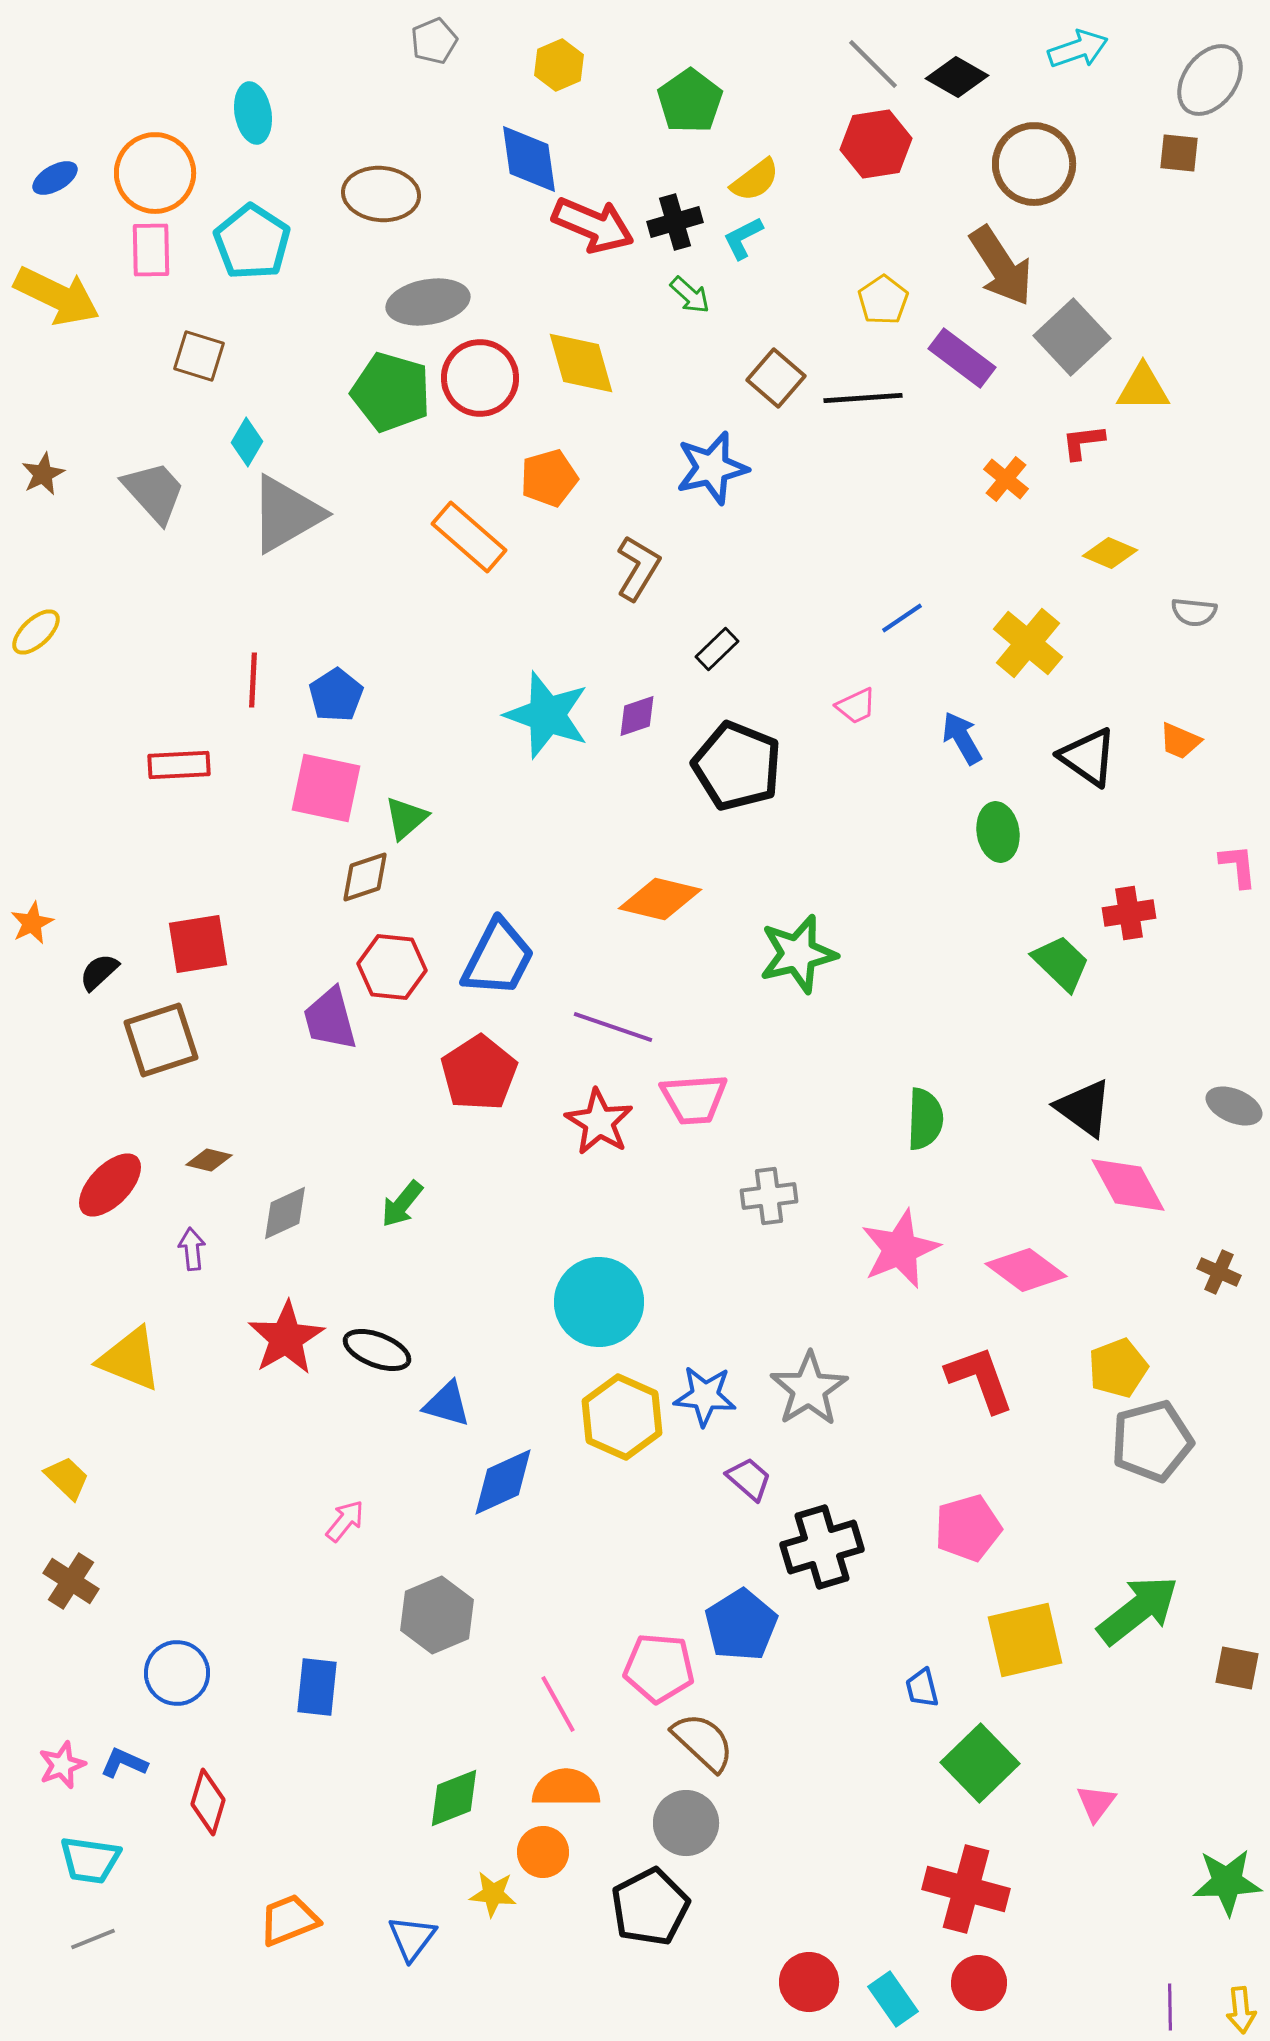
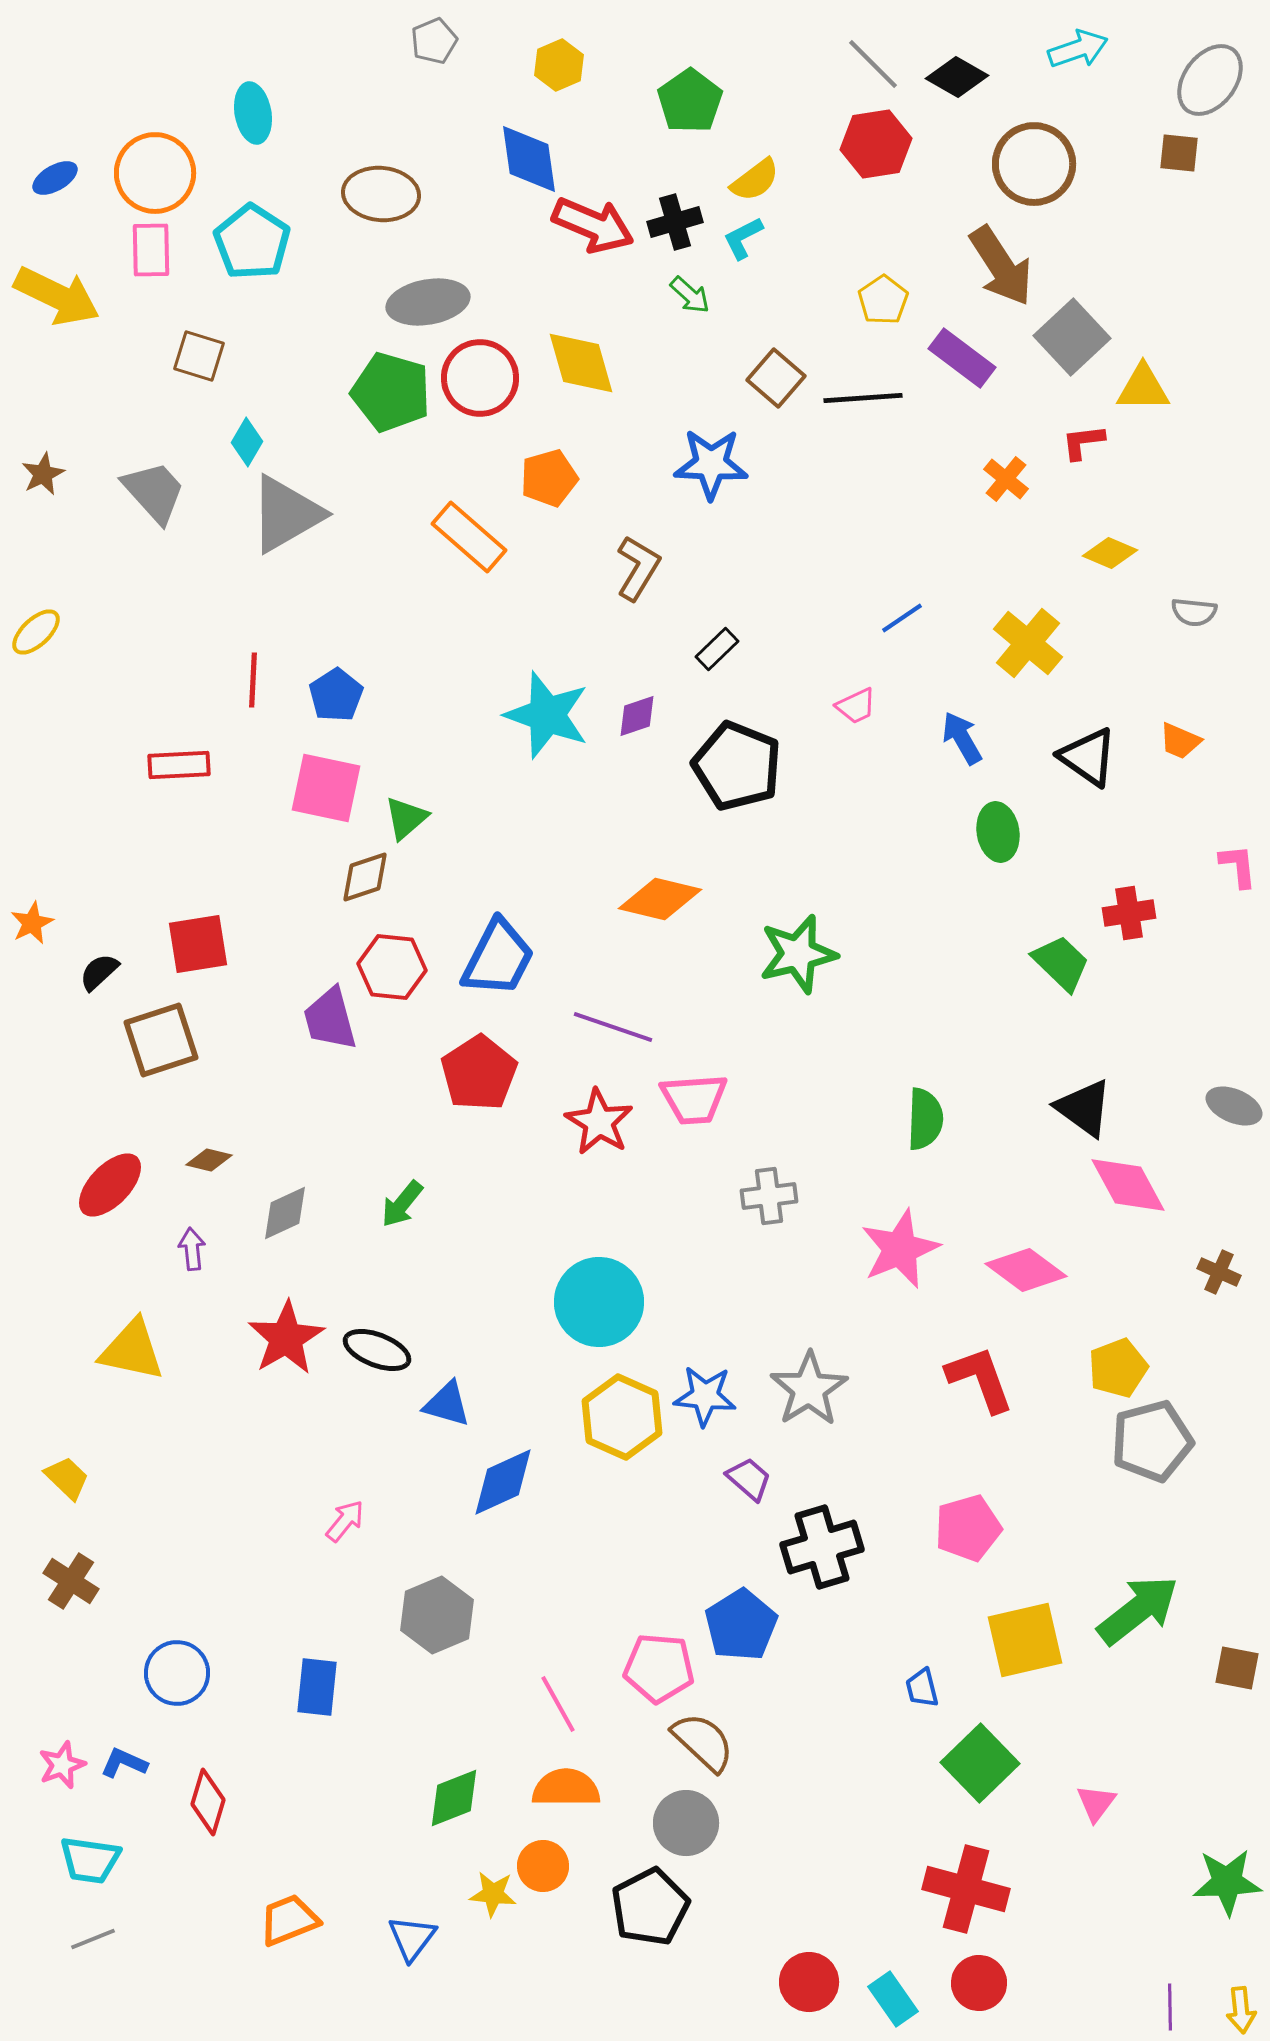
blue star at (712, 468): moved 1 px left, 4 px up; rotated 16 degrees clockwise
yellow triangle at (130, 1359): moved 2 px right, 9 px up; rotated 10 degrees counterclockwise
orange circle at (543, 1852): moved 14 px down
